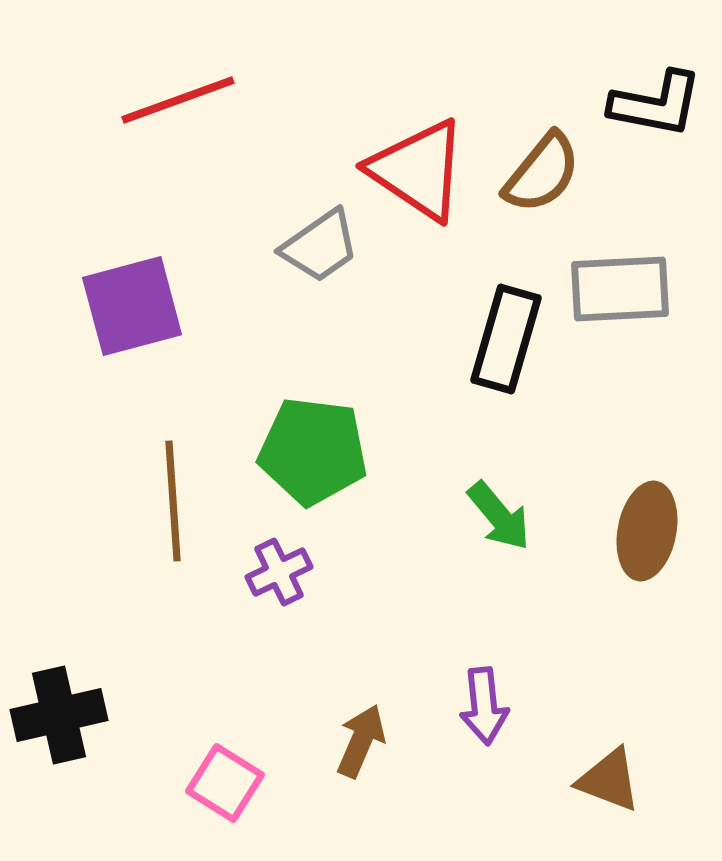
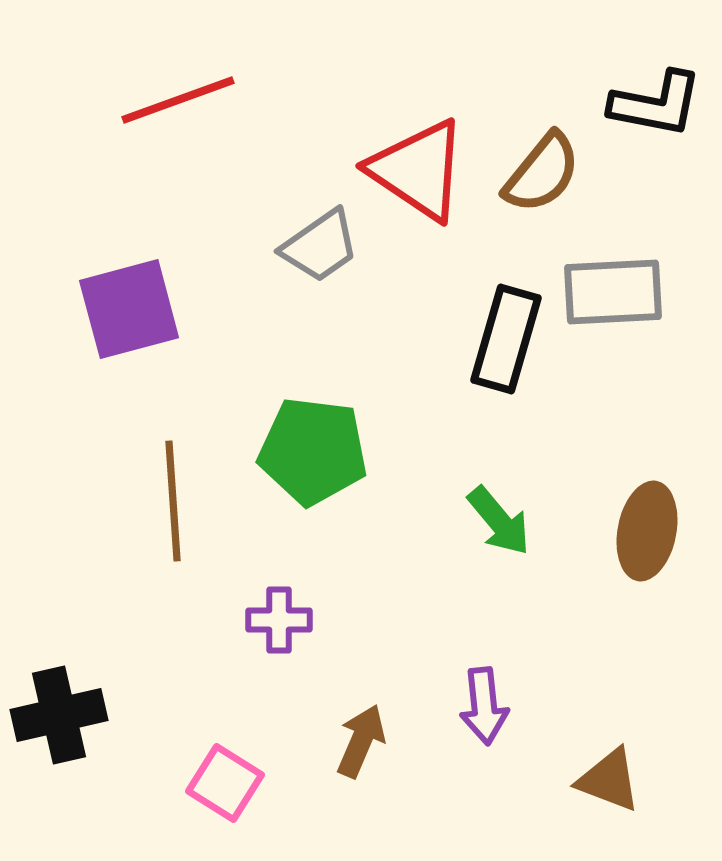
gray rectangle: moved 7 px left, 3 px down
purple square: moved 3 px left, 3 px down
green arrow: moved 5 px down
purple cross: moved 48 px down; rotated 26 degrees clockwise
